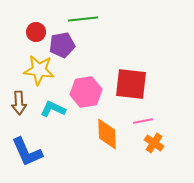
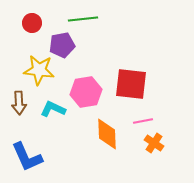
red circle: moved 4 px left, 9 px up
blue L-shape: moved 5 px down
